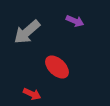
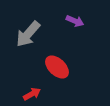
gray arrow: moved 1 px right, 2 px down; rotated 8 degrees counterclockwise
red arrow: rotated 54 degrees counterclockwise
